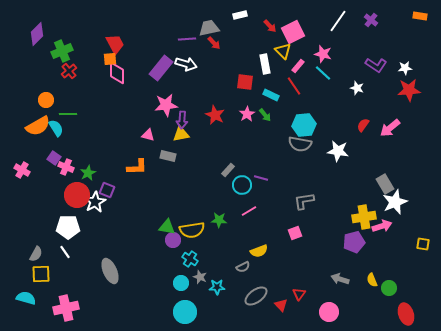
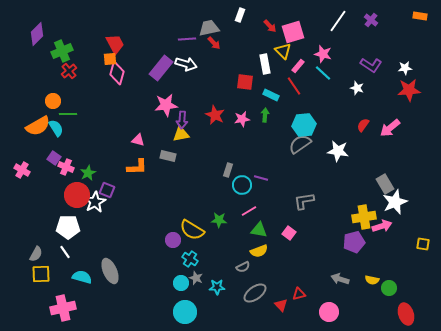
white rectangle at (240, 15): rotated 56 degrees counterclockwise
pink square at (293, 32): rotated 10 degrees clockwise
purple L-shape at (376, 65): moved 5 px left
pink diamond at (117, 73): rotated 15 degrees clockwise
orange circle at (46, 100): moved 7 px right, 1 px down
pink star at (247, 114): moved 5 px left, 5 px down; rotated 21 degrees clockwise
green arrow at (265, 115): rotated 136 degrees counterclockwise
pink triangle at (148, 135): moved 10 px left, 5 px down
gray semicircle at (300, 144): rotated 135 degrees clockwise
gray rectangle at (228, 170): rotated 24 degrees counterclockwise
green triangle at (167, 227): moved 92 px right, 3 px down
yellow semicircle at (192, 230): rotated 40 degrees clockwise
pink square at (295, 233): moved 6 px left; rotated 32 degrees counterclockwise
gray star at (200, 277): moved 4 px left, 1 px down
yellow semicircle at (372, 280): rotated 56 degrees counterclockwise
red triangle at (299, 294): rotated 40 degrees clockwise
gray ellipse at (256, 296): moved 1 px left, 3 px up
cyan semicircle at (26, 298): moved 56 px right, 21 px up
pink cross at (66, 308): moved 3 px left
